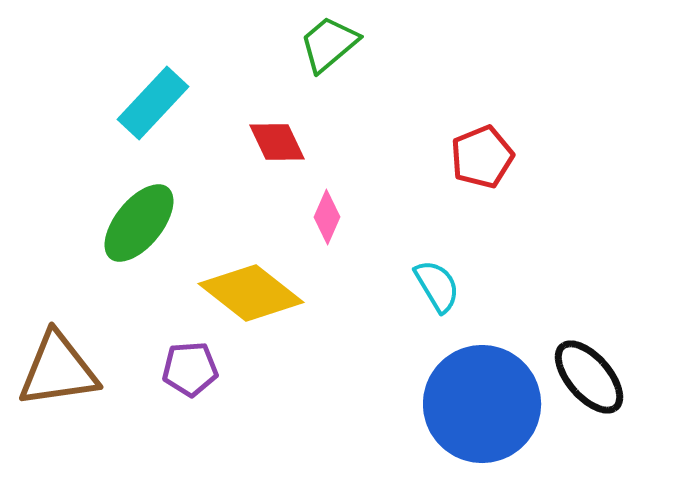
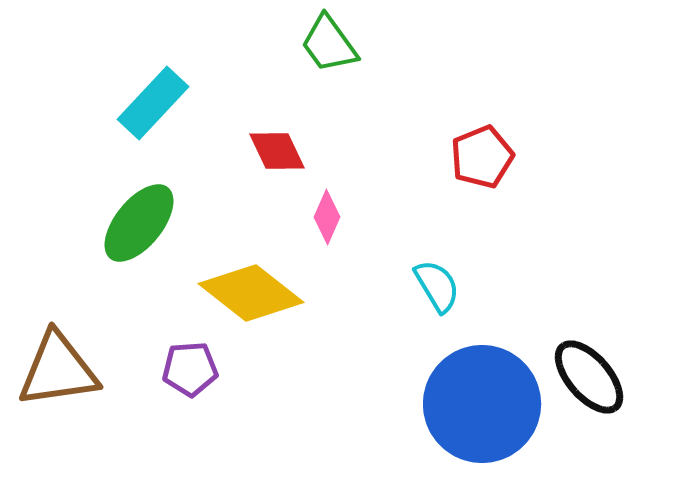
green trapezoid: rotated 86 degrees counterclockwise
red diamond: moved 9 px down
